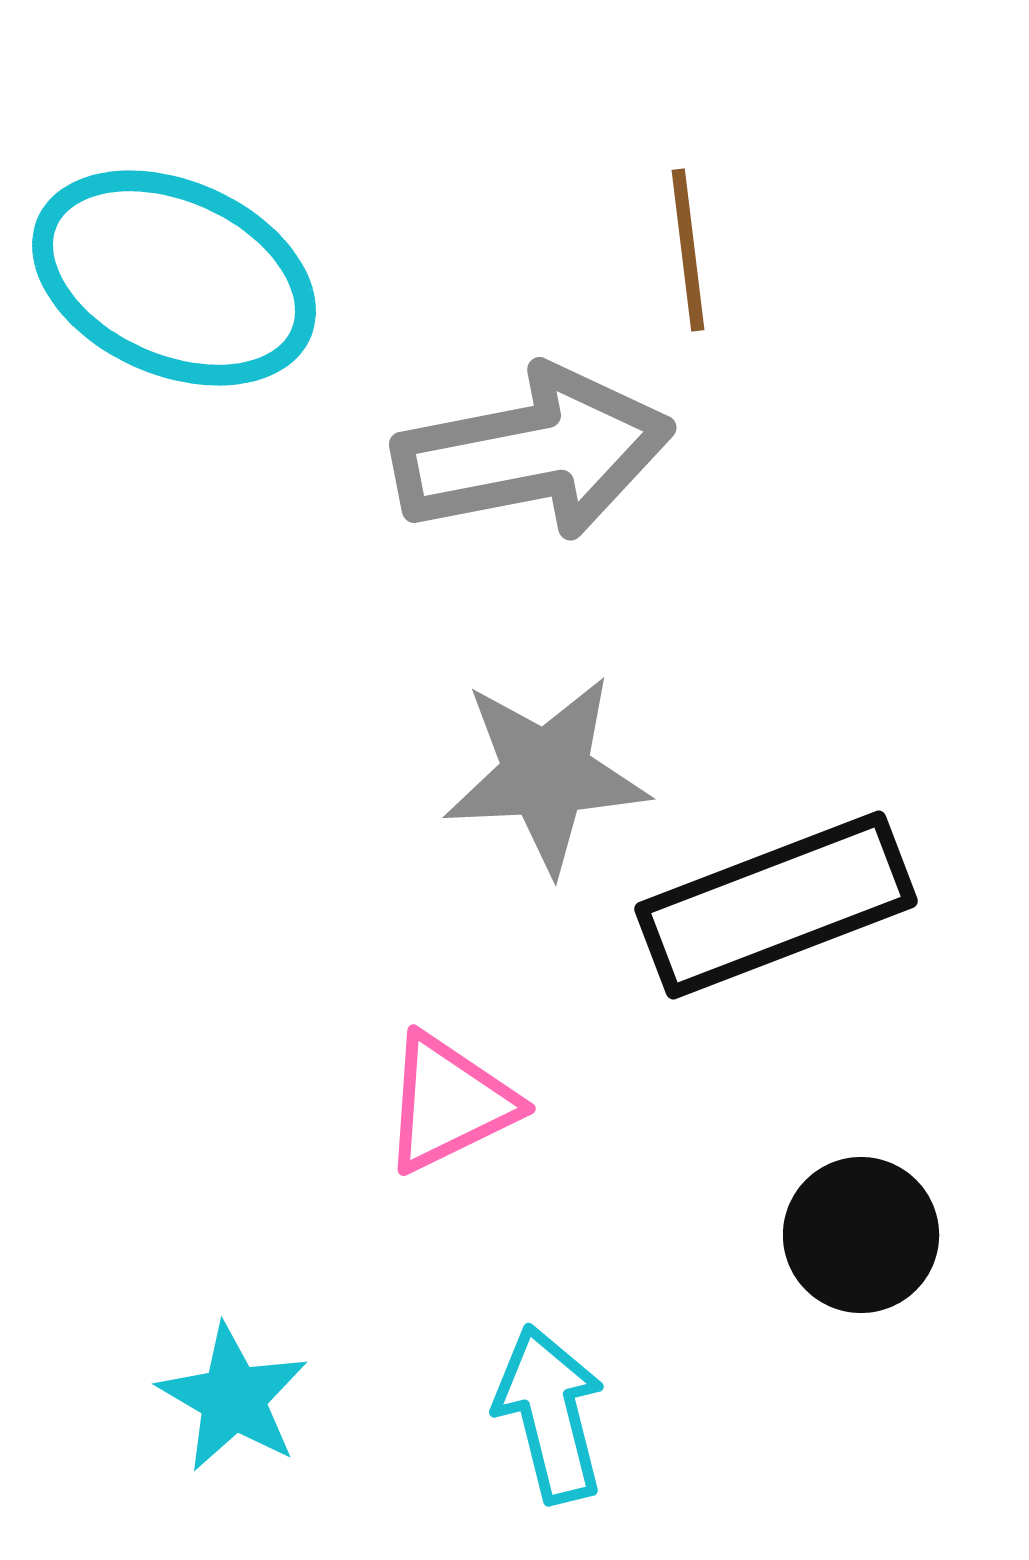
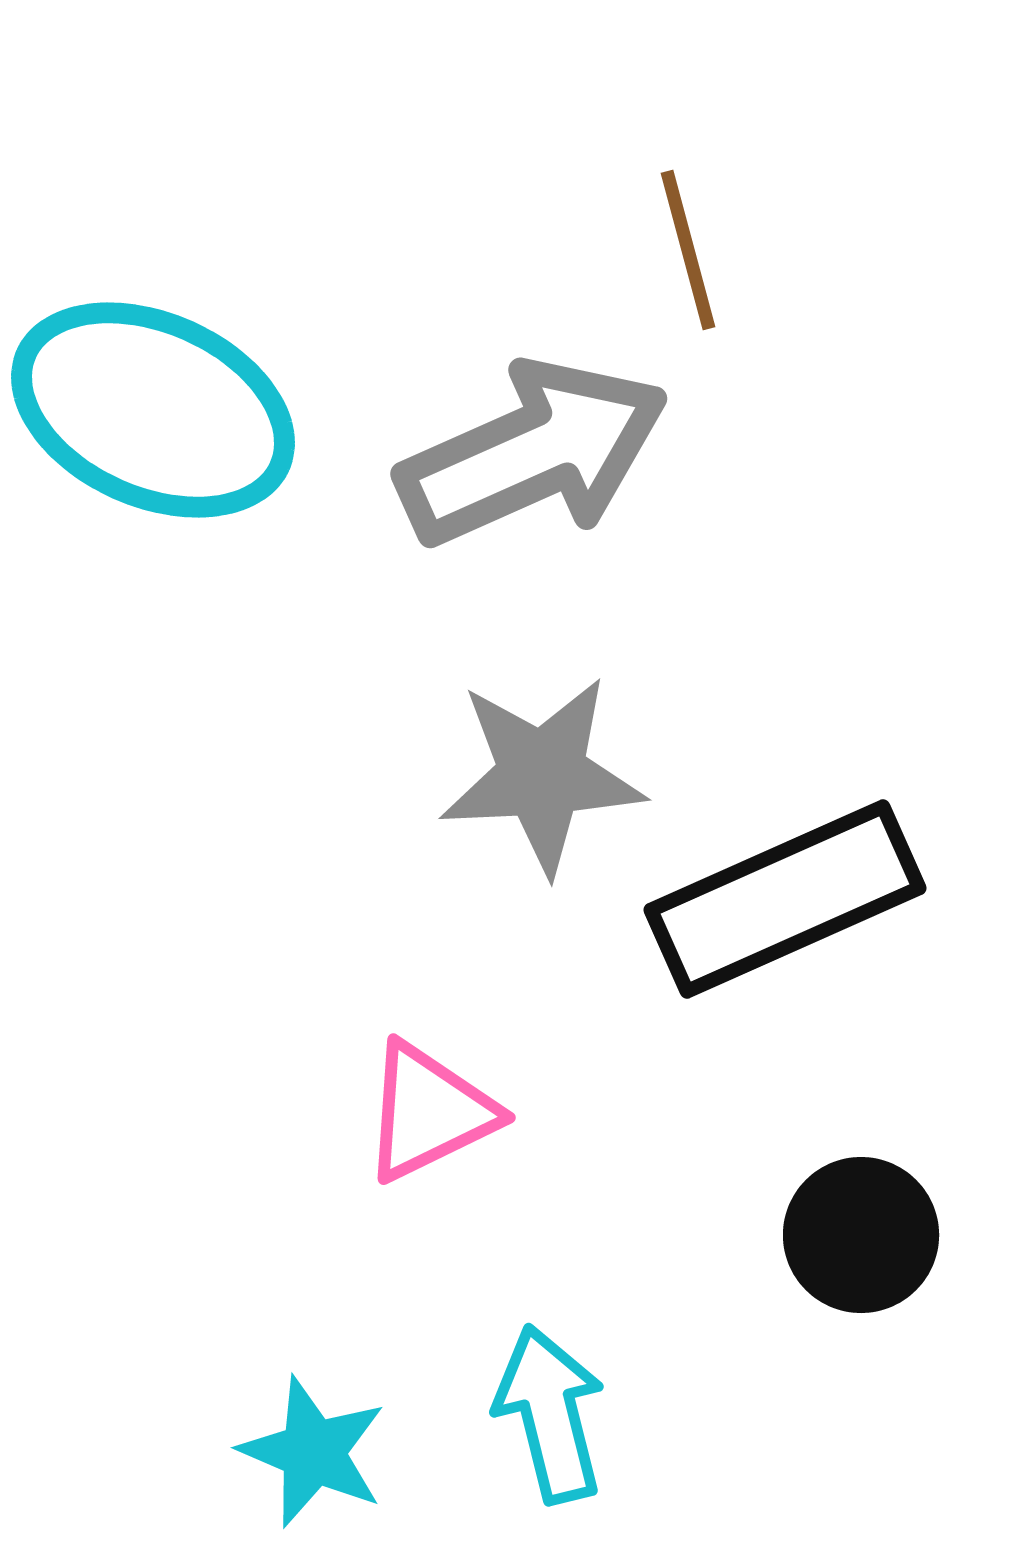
brown line: rotated 8 degrees counterclockwise
cyan ellipse: moved 21 px left, 132 px down
gray arrow: rotated 13 degrees counterclockwise
gray star: moved 4 px left, 1 px down
black rectangle: moved 9 px right, 6 px up; rotated 3 degrees counterclockwise
pink triangle: moved 20 px left, 9 px down
cyan star: moved 80 px right, 54 px down; rotated 7 degrees counterclockwise
